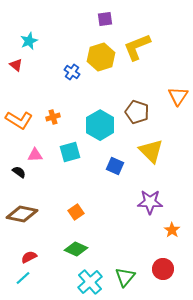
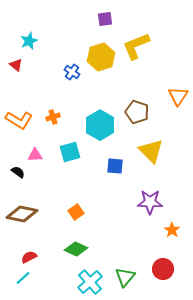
yellow L-shape: moved 1 px left, 1 px up
blue square: rotated 18 degrees counterclockwise
black semicircle: moved 1 px left
